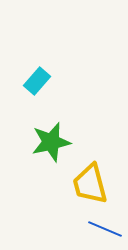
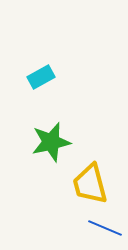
cyan rectangle: moved 4 px right, 4 px up; rotated 20 degrees clockwise
blue line: moved 1 px up
